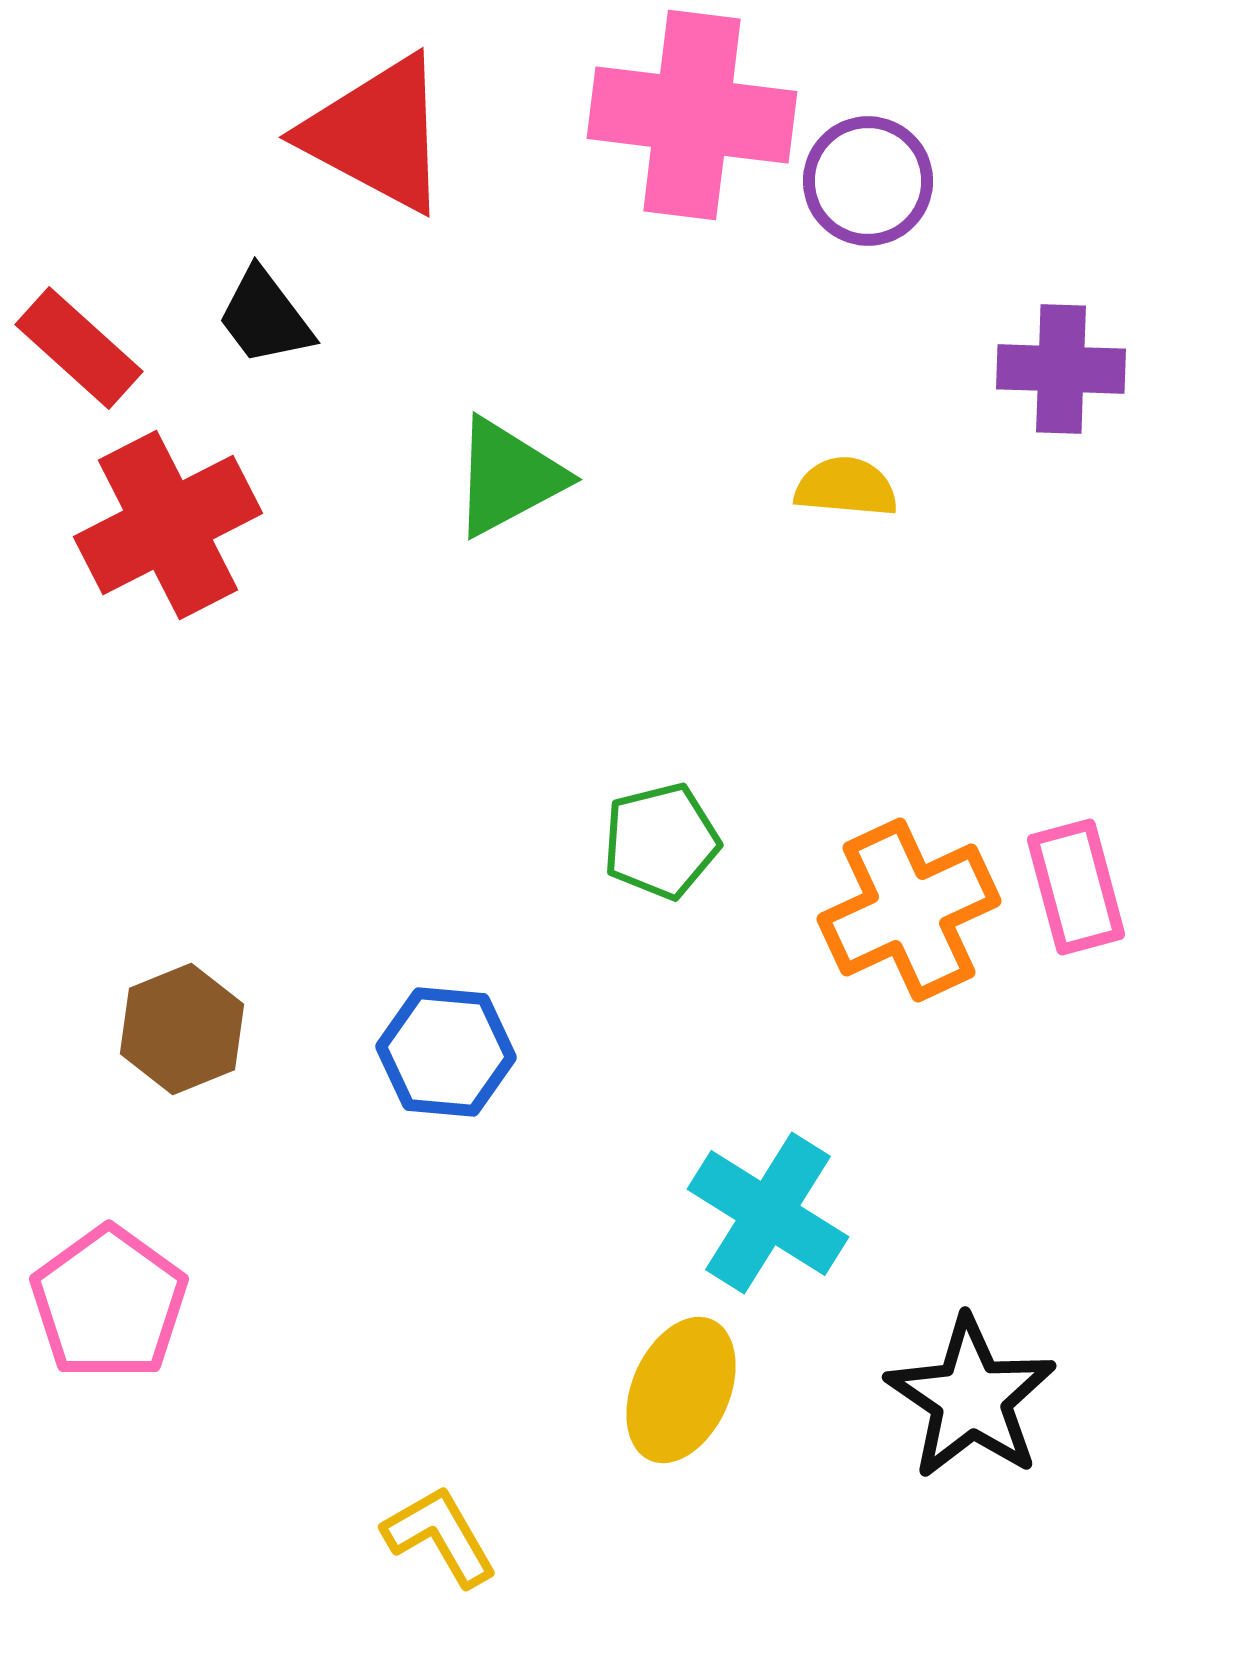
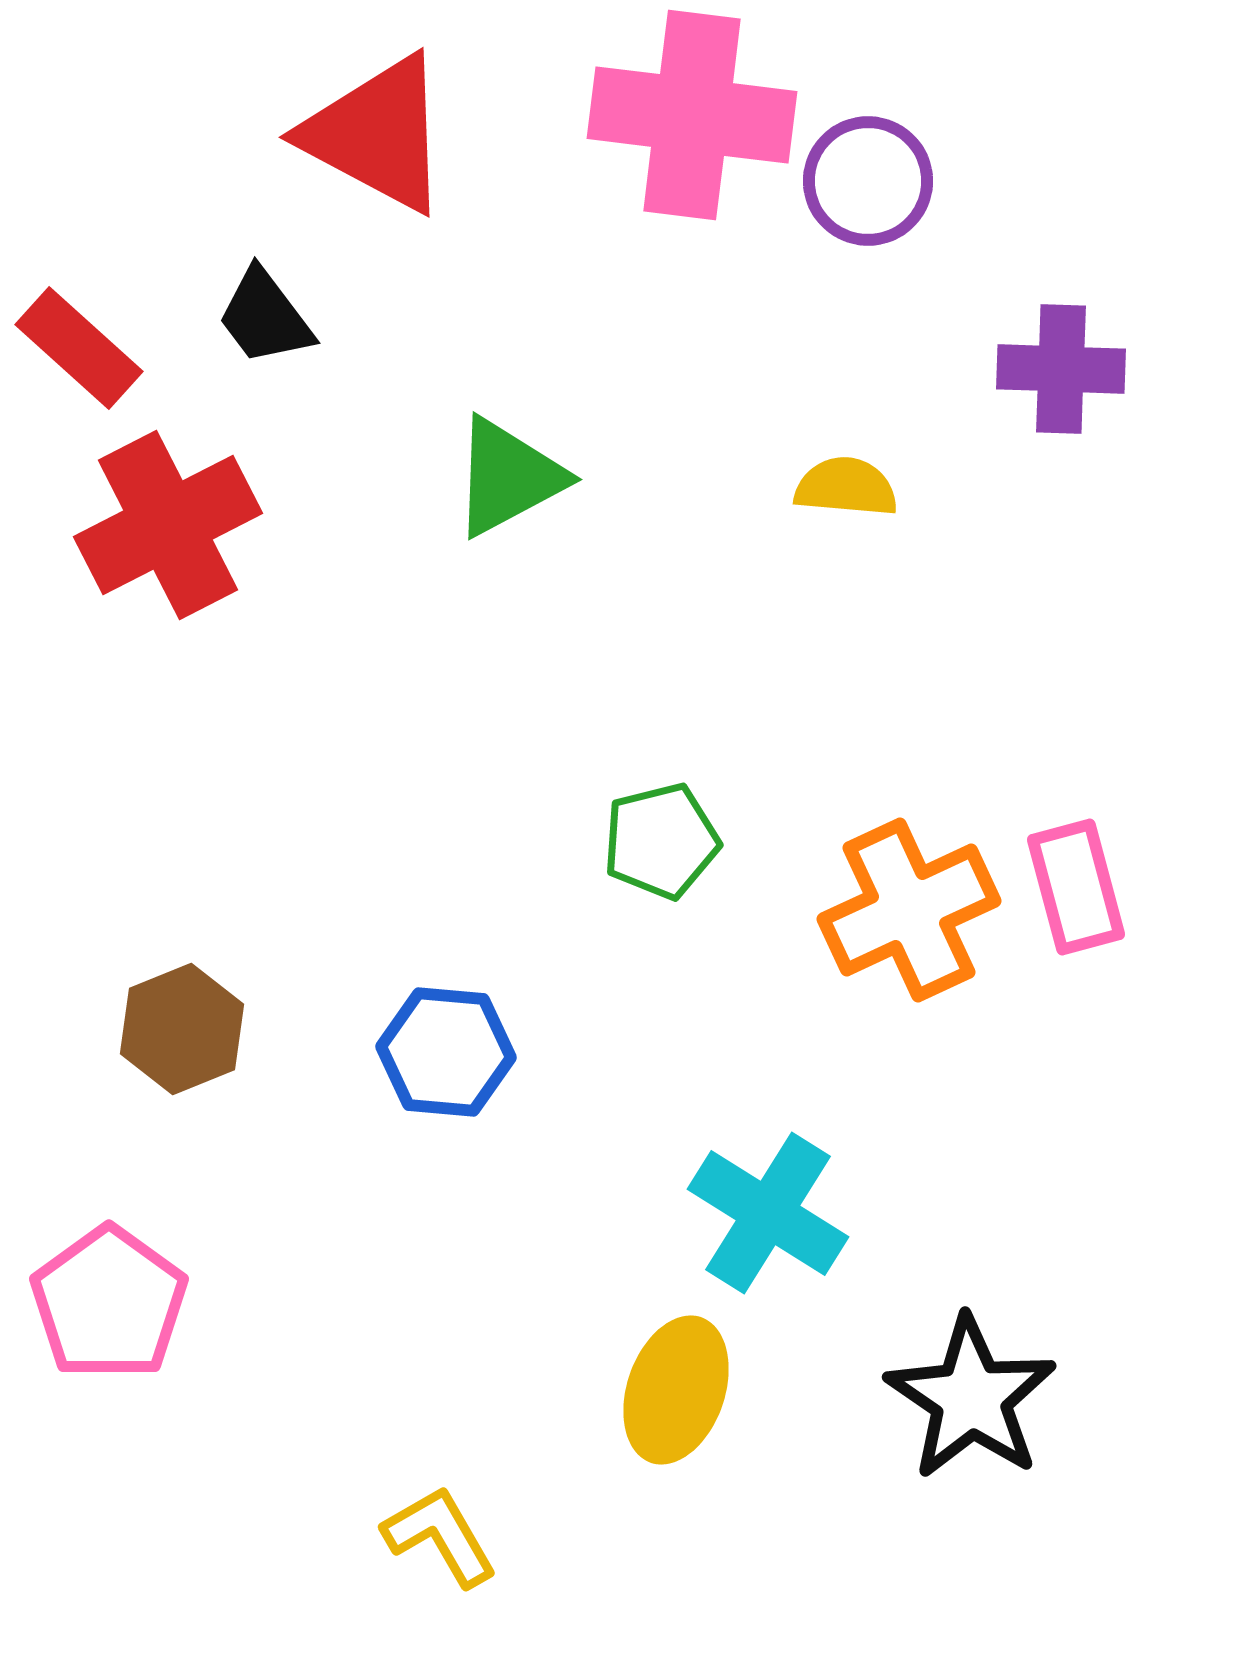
yellow ellipse: moved 5 px left; rotated 5 degrees counterclockwise
